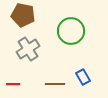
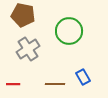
green circle: moved 2 px left
